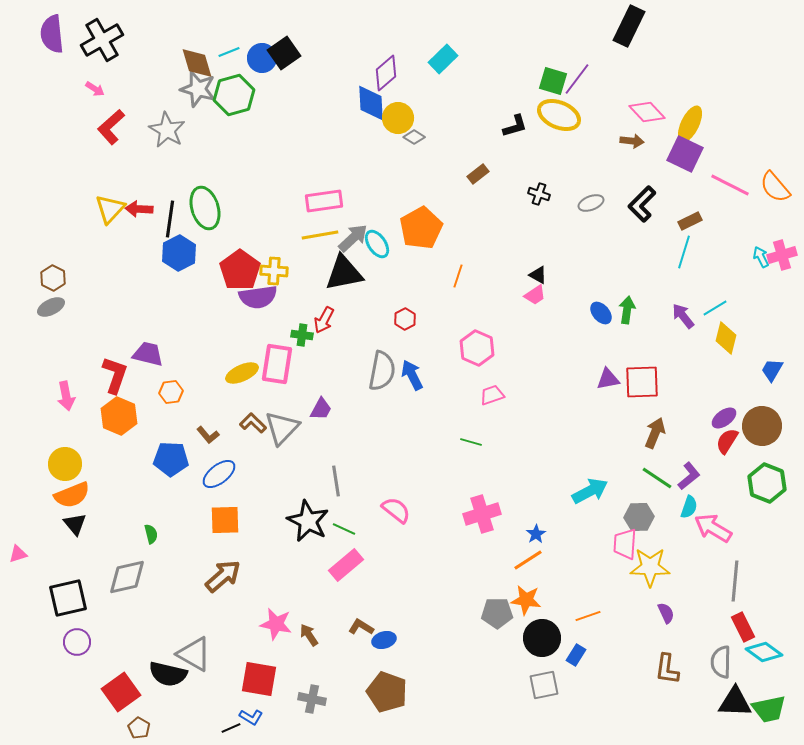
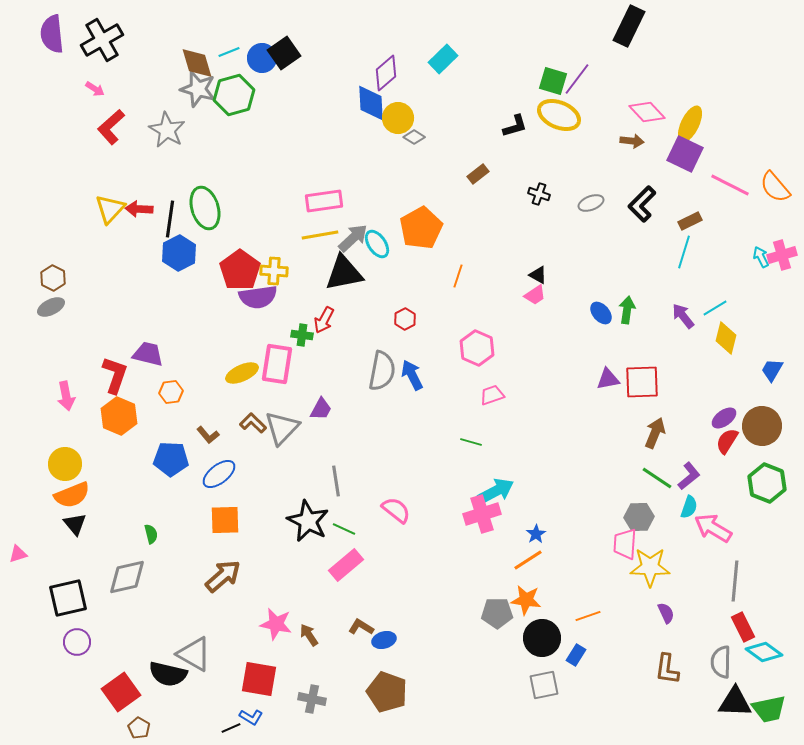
cyan arrow at (590, 491): moved 94 px left
